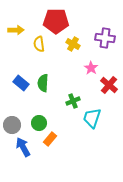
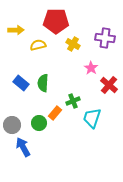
yellow semicircle: moved 1 px left, 1 px down; rotated 84 degrees clockwise
orange rectangle: moved 5 px right, 26 px up
